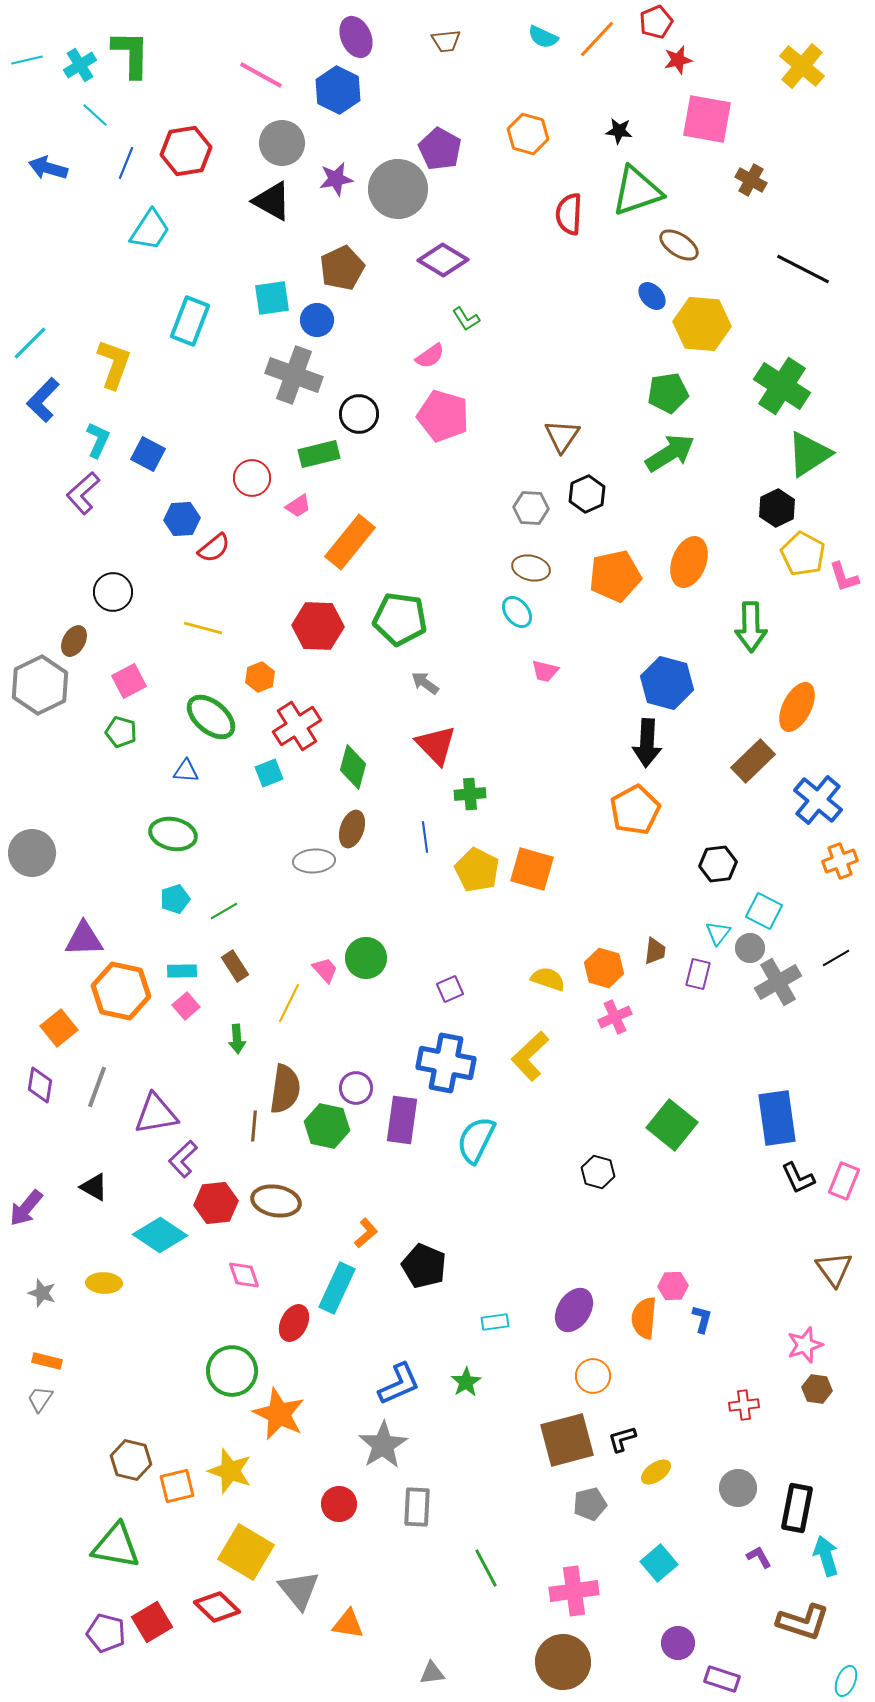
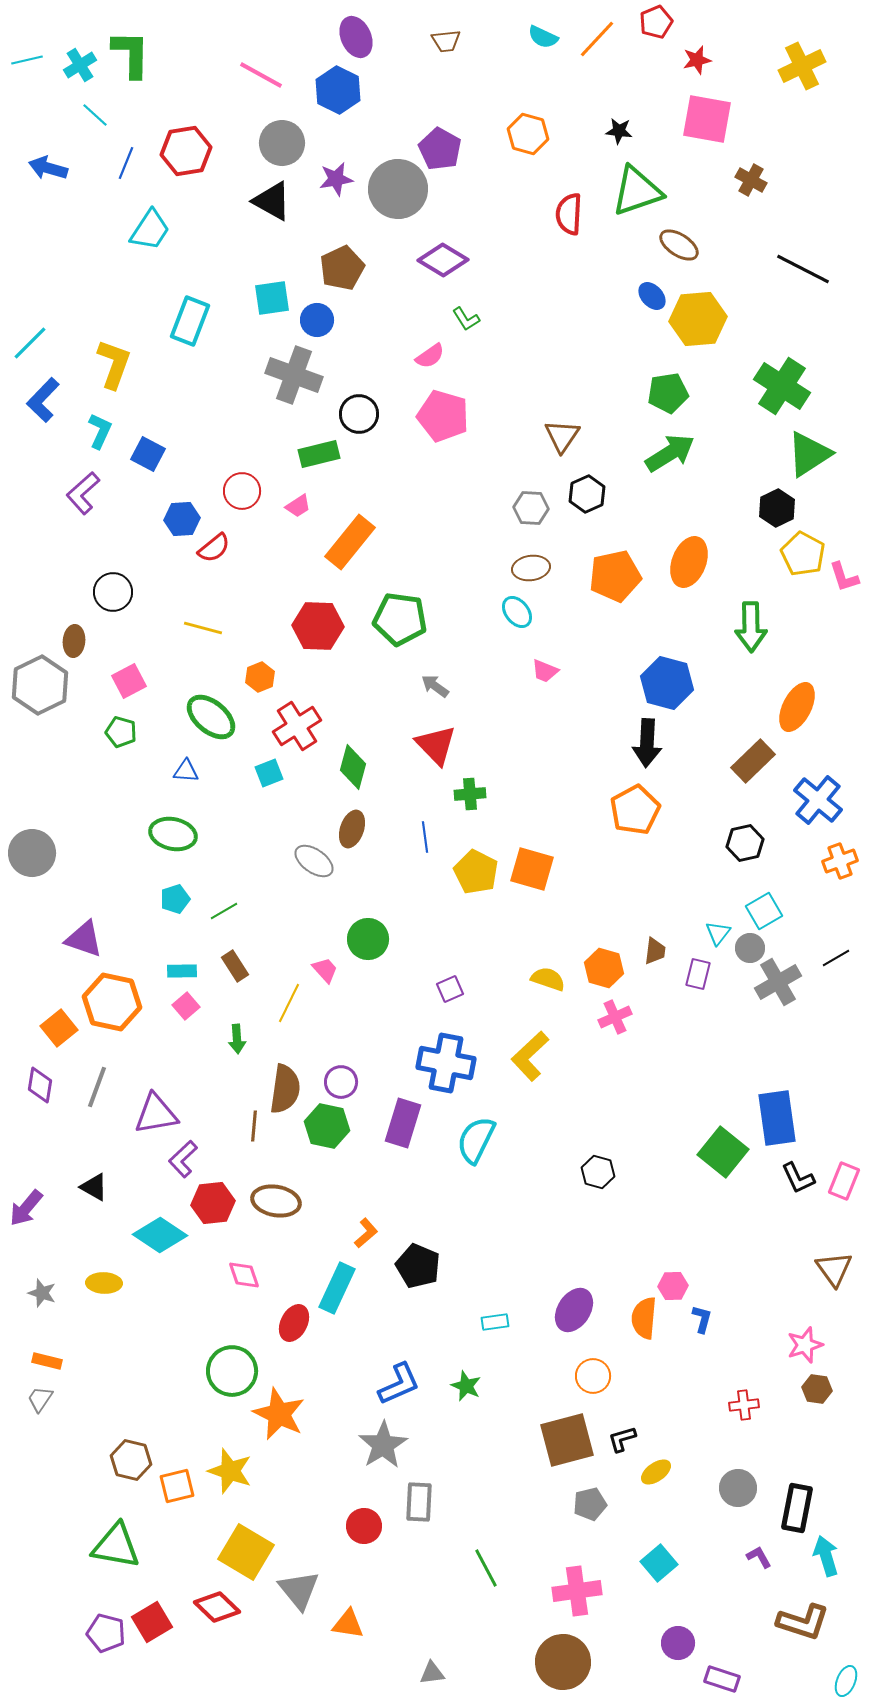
red star at (678, 60): moved 19 px right
yellow cross at (802, 66): rotated 24 degrees clockwise
yellow hexagon at (702, 324): moved 4 px left, 5 px up; rotated 10 degrees counterclockwise
cyan L-shape at (98, 440): moved 2 px right, 9 px up
red circle at (252, 478): moved 10 px left, 13 px down
brown ellipse at (531, 568): rotated 21 degrees counterclockwise
brown ellipse at (74, 641): rotated 24 degrees counterclockwise
pink trapezoid at (545, 671): rotated 8 degrees clockwise
gray arrow at (425, 683): moved 10 px right, 3 px down
gray ellipse at (314, 861): rotated 39 degrees clockwise
black hexagon at (718, 864): moved 27 px right, 21 px up; rotated 6 degrees counterclockwise
yellow pentagon at (477, 870): moved 1 px left, 2 px down
cyan square at (764, 911): rotated 33 degrees clockwise
purple triangle at (84, 939): rotated 21 degrees clockwise
green circle at (366, 958): moved 2 px right, 19 px up
orange hexagon at (121, 991): moved 9 px left, 11 px down
purple circle at (356, 1088): moved 15 px left, 6 px up
purple rectangle at (402, 1120): moved 1 px right, 3 px down; rotated 9 degrees clockwise
green square at (672, 1125): moved 51 px right, 27 px down
red hexagon at (216, 1203): moved 3 px left
black pentagon at (424, 1266): moved 6 px left
green star at (466, 1382): moved 4 px down; rotated 16 degrees counterclockwise
red circle at (339, 1504): moved 25 px right, 22 px down
gray rectangle at (417, 1507): moved 2 px right, 5 px up
pink cross at (574, 1591): moved 3 px right
